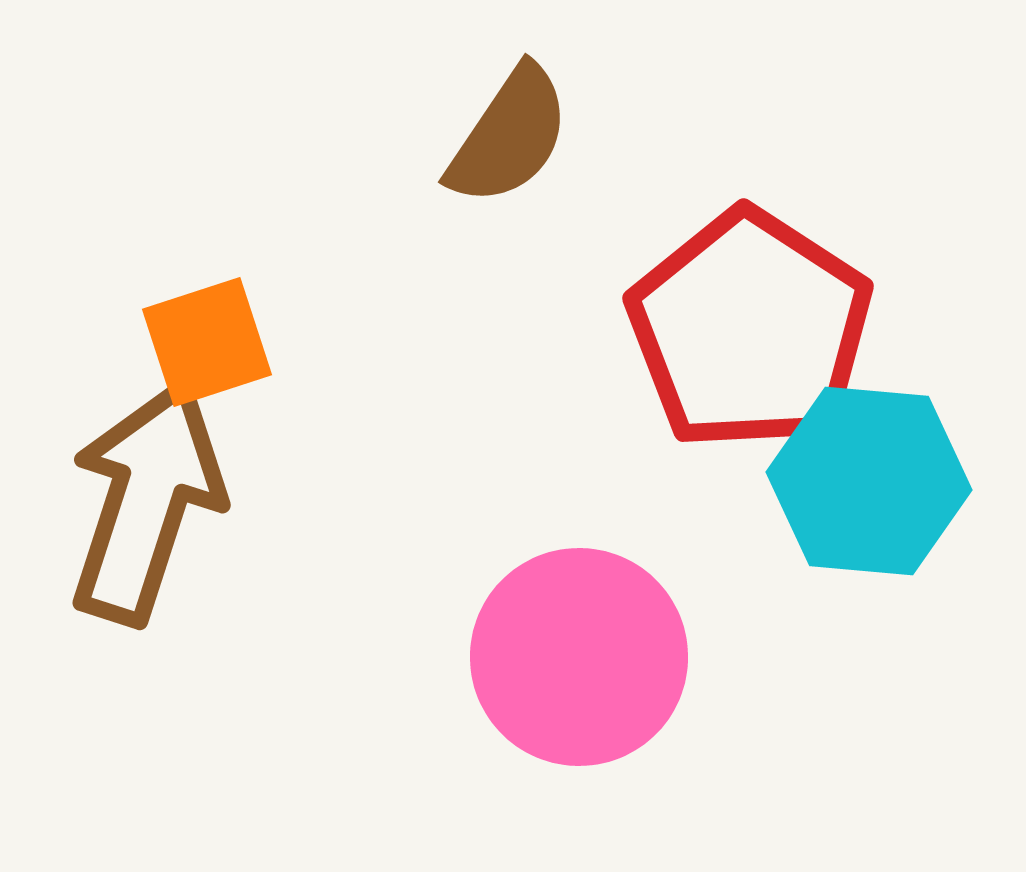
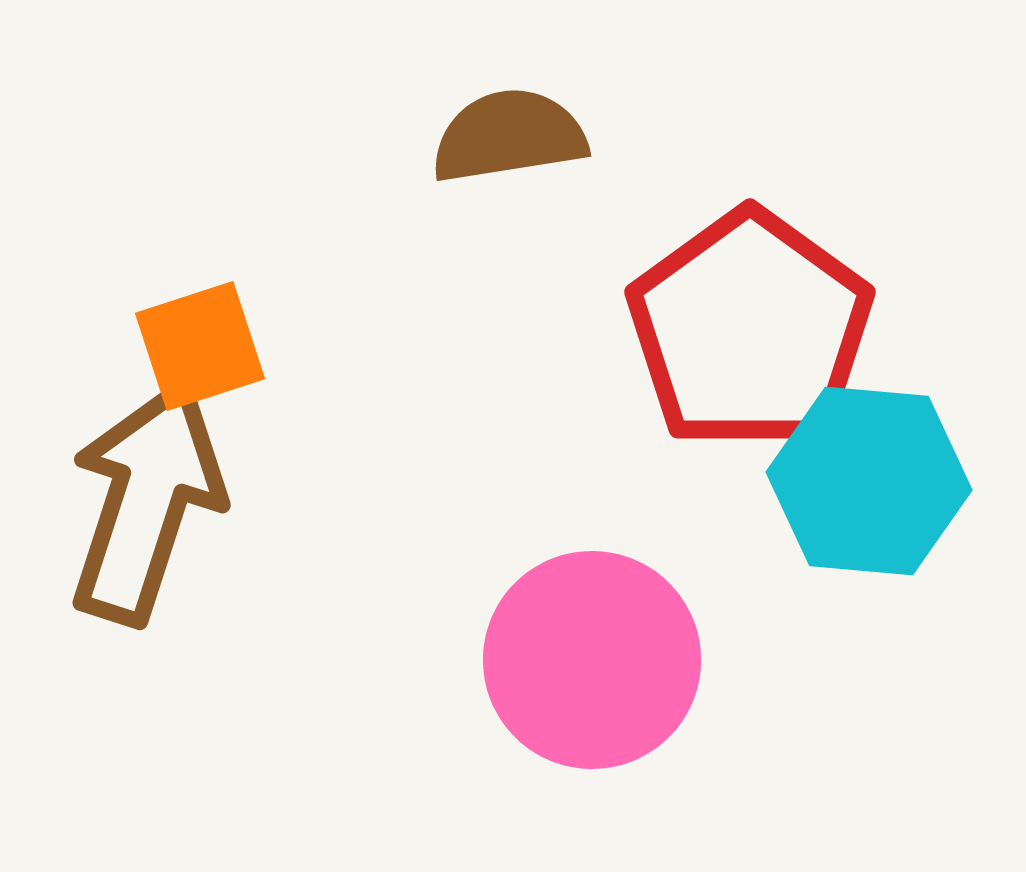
brown semicircle: rotated 133 degrees counterclockwise
red pentagon: rotated 3 degrees clockwise
orange square: moved 7 px left, 4 px down
pink circle: moved 13 px right, 3 px down
